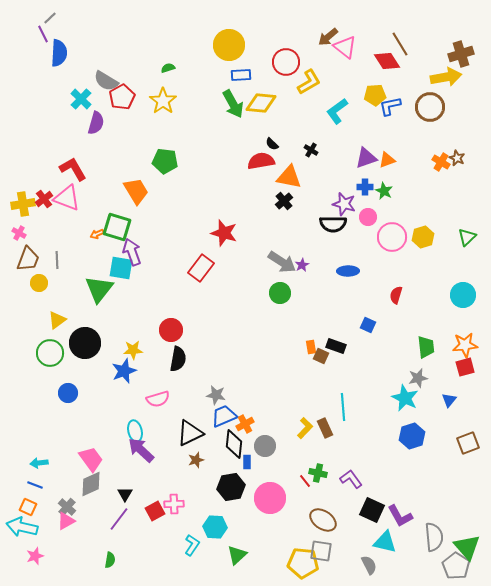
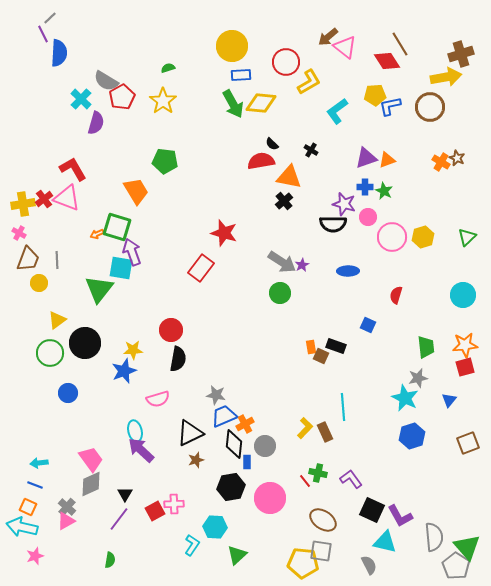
yellow circle at (229, 45): moved 3 px right, 1 px down
brown rectangle at (325, 428): moved 4 px down
